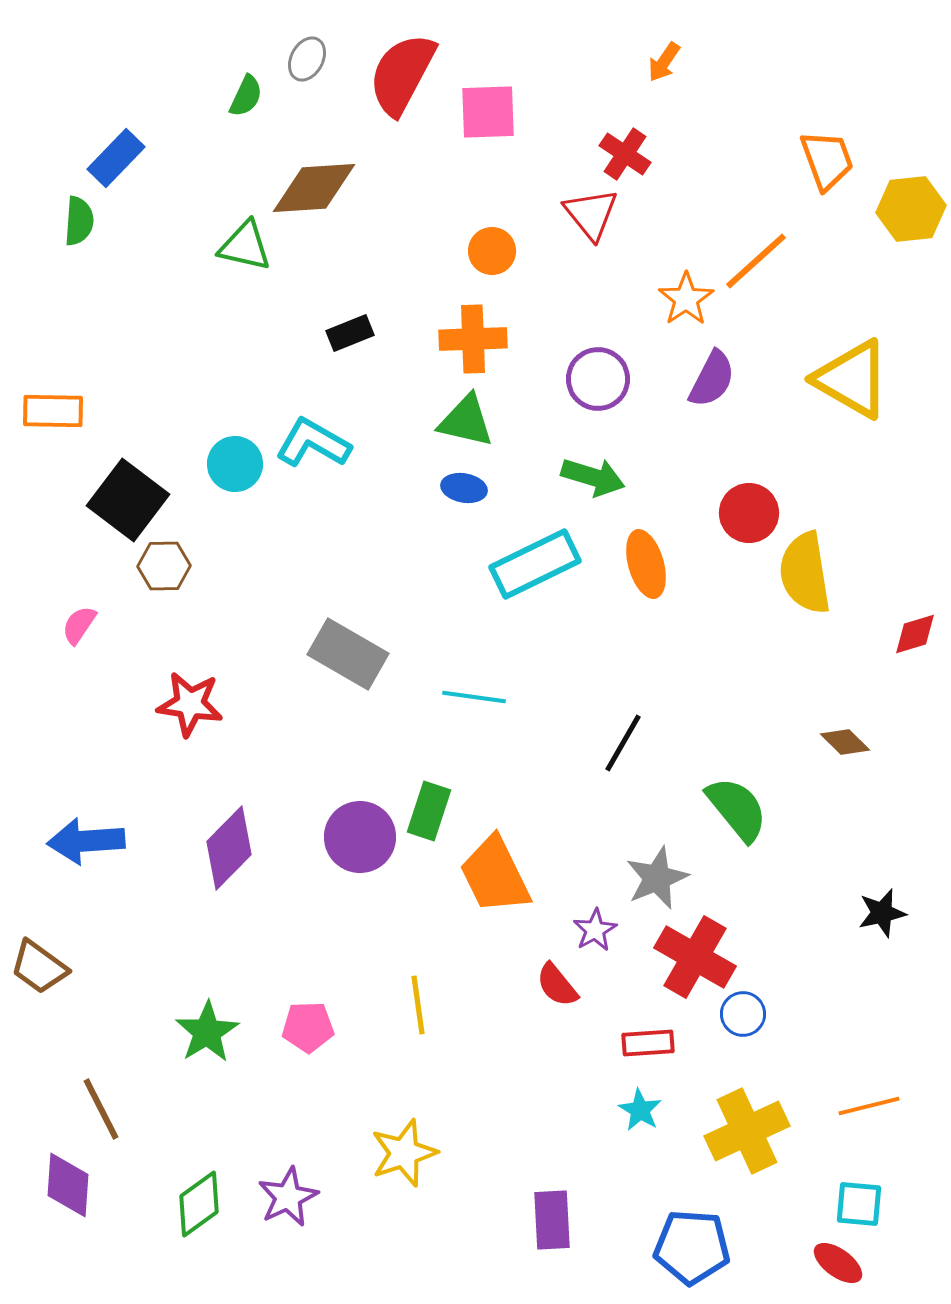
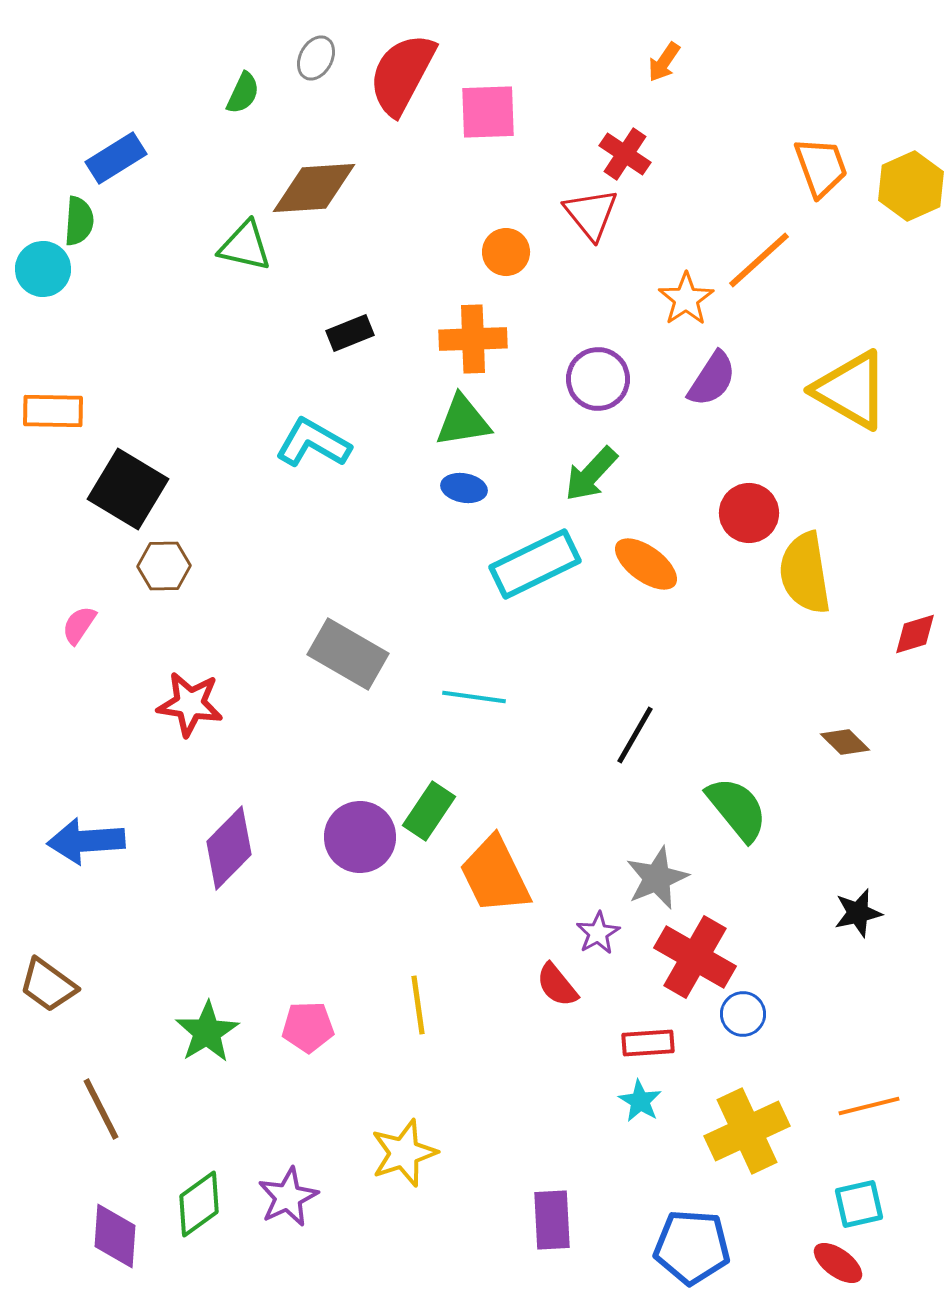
gray ellipse at (307, 59): moved 9 px right, 1 px up
green semicircle at (246, 96): moved 3 px left, 3 px up
blue rectangle at (116, 158): rotated 14 degrees clockwise
orange trapezoid at (827, 160): moved 6 px left, 7 px down
yellow hexagon at (911, 209): moved 23 px up; rotated 18 degrees counterclockwise
orange circle at (492, 251): moved 14 px right, 1 px down
orange line at (756, 261): moved 3 px right, 1 px up
purple semicircle at (712, 379): rotated 6 degrees clockwise
yellow triangle at (852, 379): moved 1 px left, 11 px down
green triangle at (466, 421): moved 3 px left; rotated 22 degrees counterclockwise
cyan circle at (235, 464): moved 192 px left, 195 px up
green arrow at (593, 477): moved 2 px left, 3 px up; rotated 116 degrees clockwise
black square at (128, 500): moved 11 px up; rotated 6 degrees counterclockwise
orange ellipse at (646, 564): rotated 38 degrees counterclockwise
black line at (623, 743): moved 12 px right, 8 px up
green rectangle at (429, 811): rotated 16 degrees clockwise
black star at (882, 913): moved 24 px left
purple star at (595, 930): moved 3 px right, 3 px down
brown trapezoid at (39, 967): moved 9 px right, 18 px down
cyan star at (640, 1110): moved 9 px up
purple diamond at (68, 1185): moved 47 px right, 51 px down
cyan square at (859, 1204): rotated 18 degrees counterclockwise
